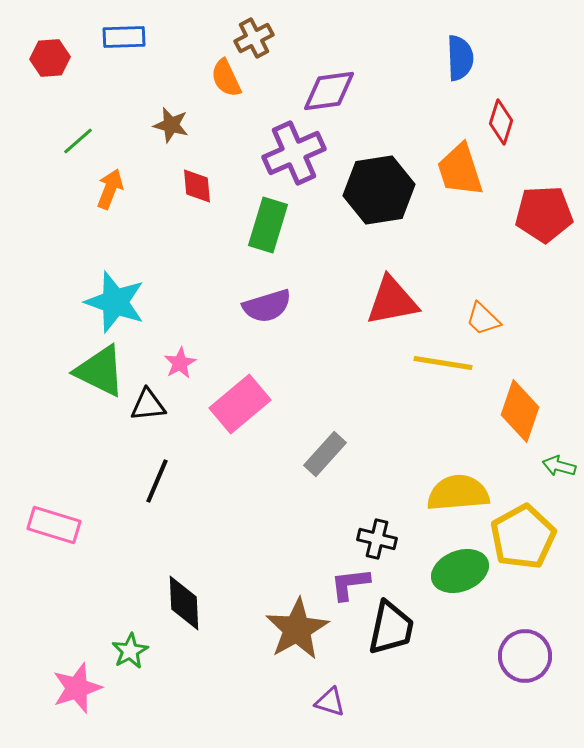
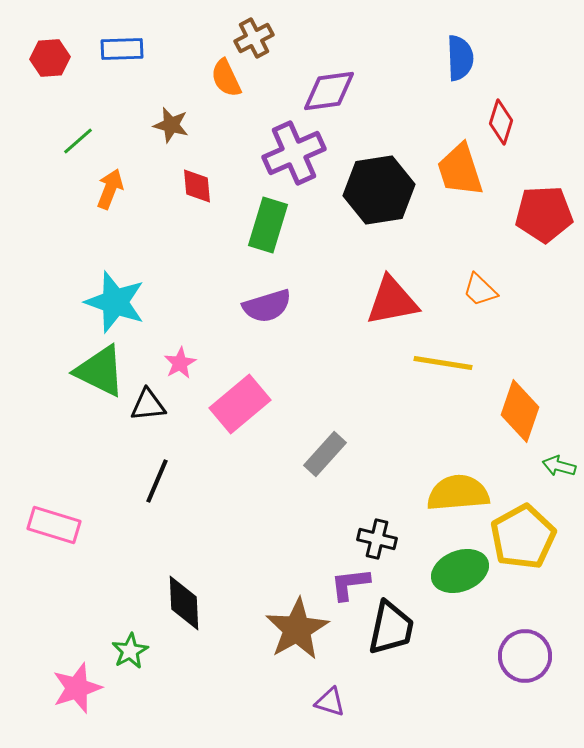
blue rectangle at (124, 37): moved 2 px left, 12 px down
orange trapezoid at (483, 319): moved 3 px left, 29 px up
